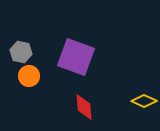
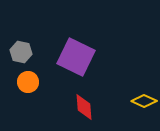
purple square: rotated 6 degrees clockwise
orange circle: moved 1 px left, 6 px down
